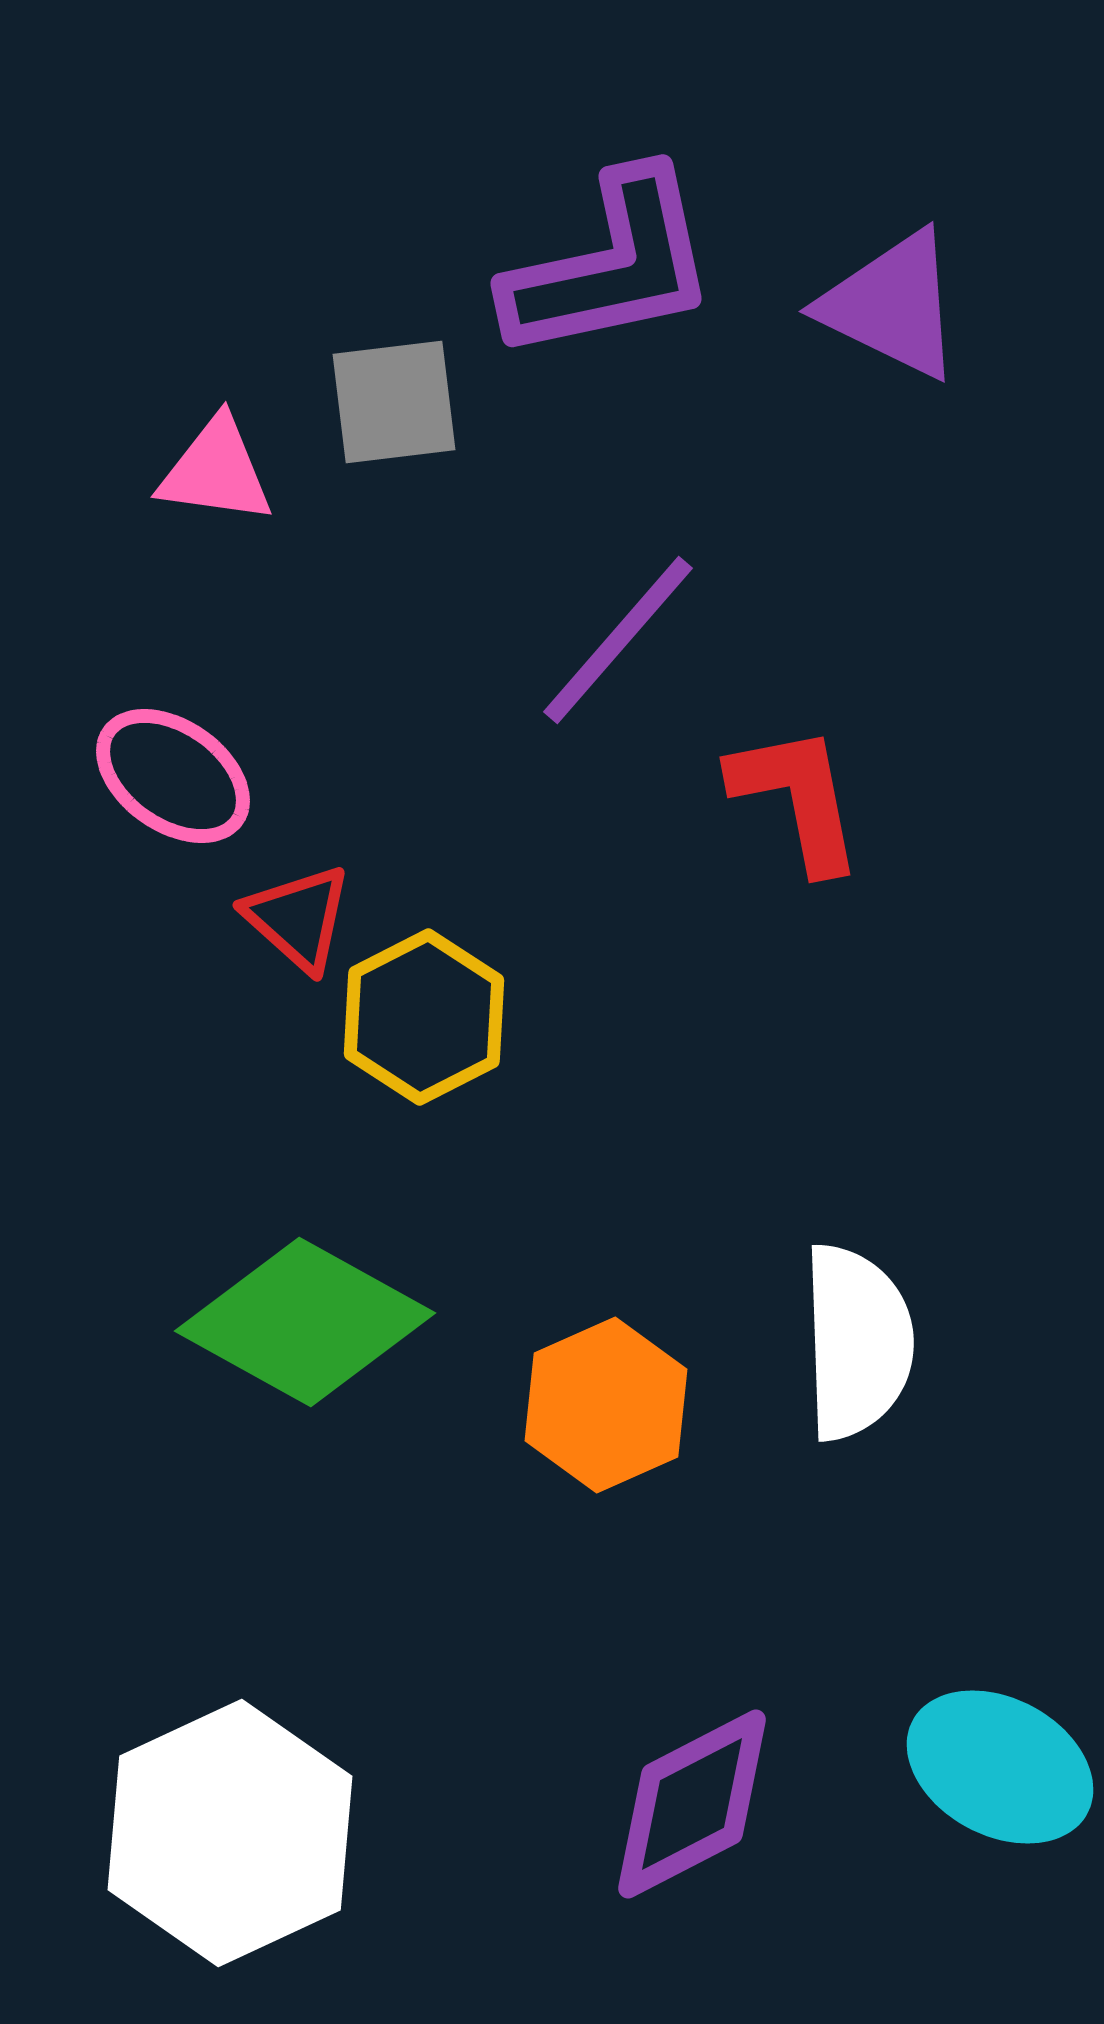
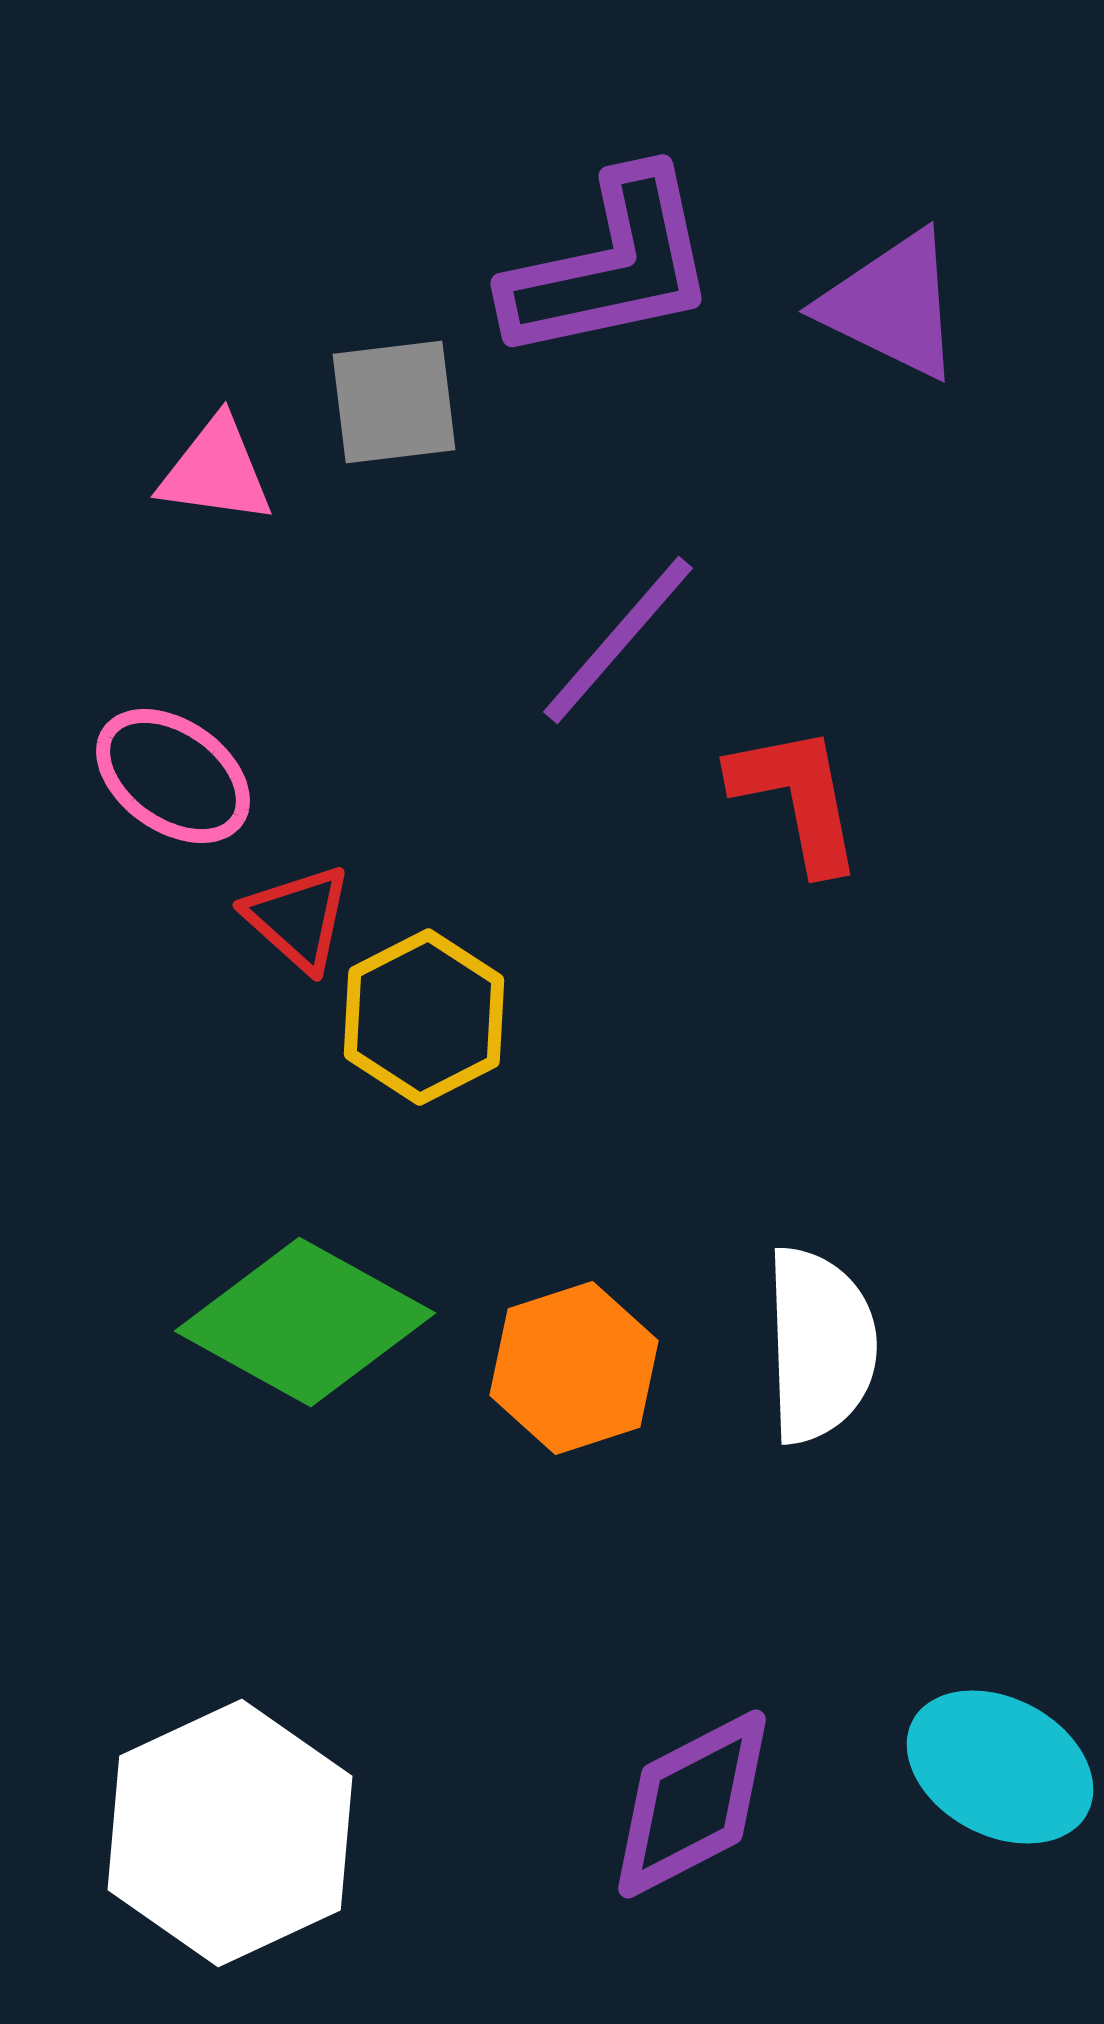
white semicircle: moved 37 px left, 3 px down
orange hexagon: moved 32 px left, 37 px up; rotated 6 degrees clockwise
